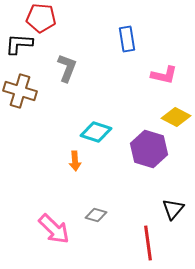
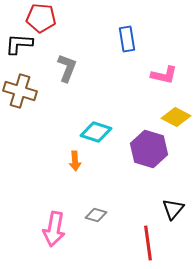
pink arrow: rotated 56 degrees clockwise
